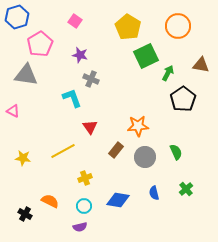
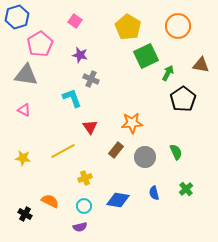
pink triangle: moved 11 px right, 1 px up
orange star: moved 6 px left, 3 px up
